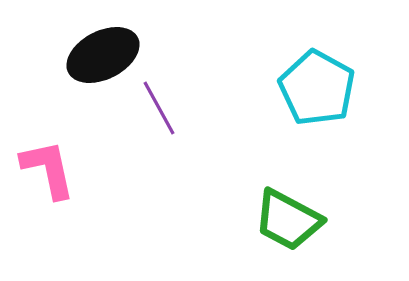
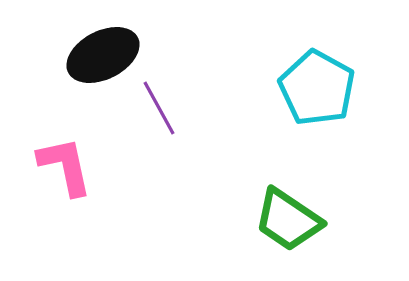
pink L-shape: moved 17 px right, 3 px up
green trapezoid: rotated 6 degrees clockwise
